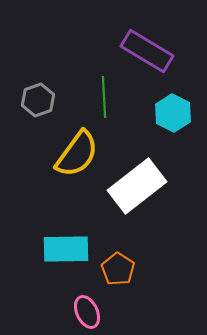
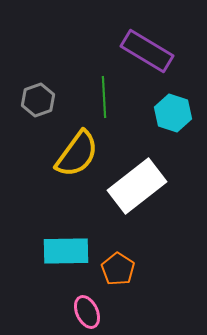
cyan hexagon: rotated 9 degrees counterclockwise
cyan rectangle: moved 2 px down
